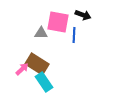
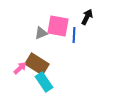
black arrow: moved 4 px right, 2 px down; rotated 84 degrees counterclockwise
pink square: moved 4 px down
gray triangle: rotated 24 degrees counterclockwise
pink arrow: moved 2 px left, 1 px up
